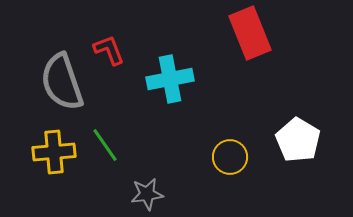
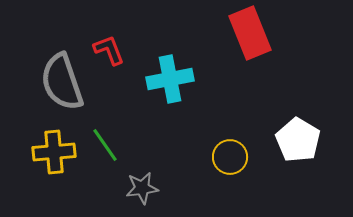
gray star: moved 5 px left, 6 px up
